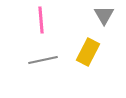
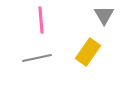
yellow rectangle: rotated 8 degrees clockwise
gray line: moved 6 px left, 2 px up
